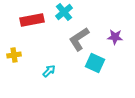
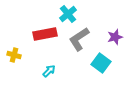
cyan cross: moved 4 px right, 2 px down
red rectangle: moved 13 px right, 14 px down
purple star: rotated 21 degrees counterclockwise
yellow cross: rotated 24 degrees clockwise
cyan square: moved 6 px right; rotated 12 degrees clockwise
